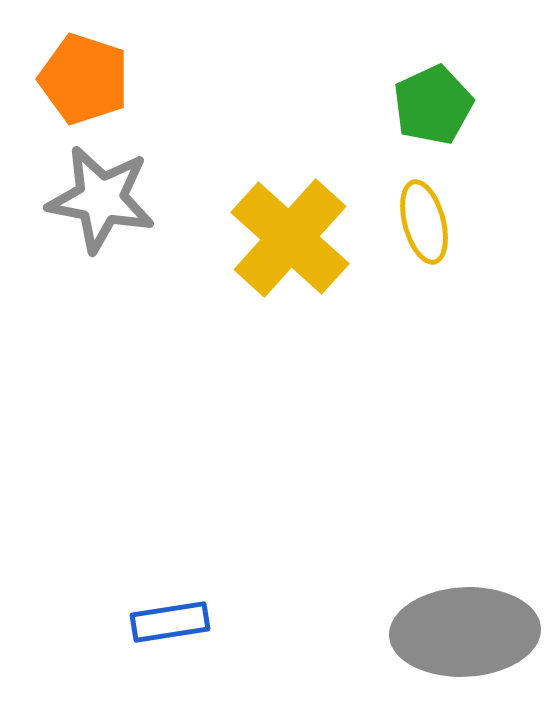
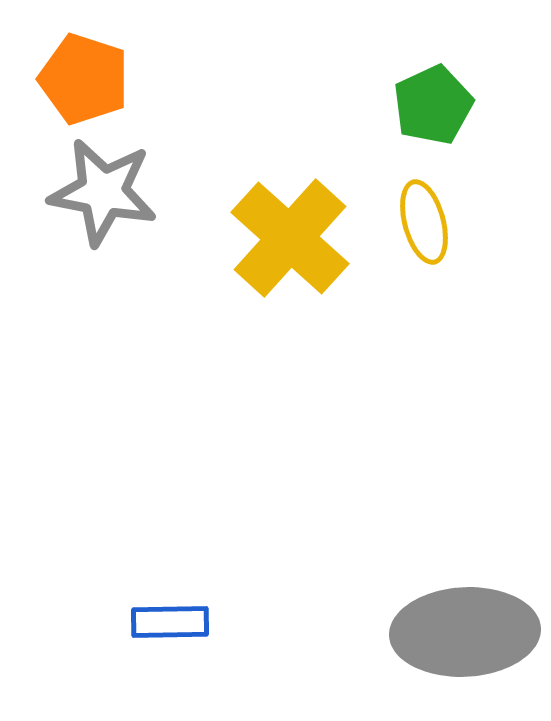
gray star: moved 2 px right, 7 px up
blue rectangle: rotated 8 degrees clockwise
